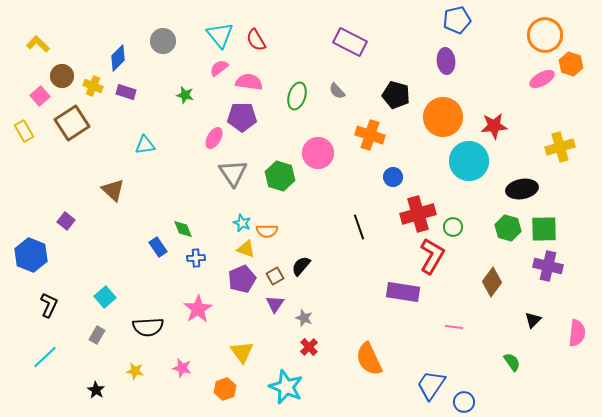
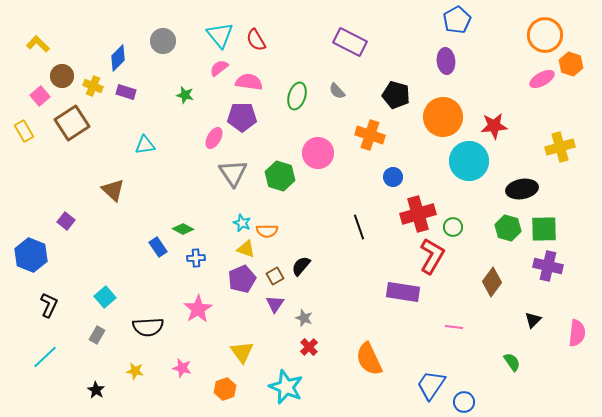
blue pentagon at (457, 20): rotated 16 degrees counterclockwise
green diamond at (183, 229): rotated 40 degrees counterclockwise
